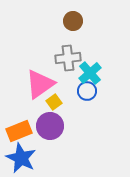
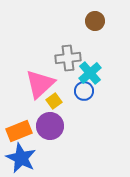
brown circle: moved 22 px right
pink triangle: rotated 8 degrees counterclockwise
blue circle: moved 3 px left
yellow square: moved 1 px up
